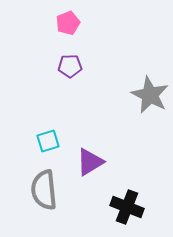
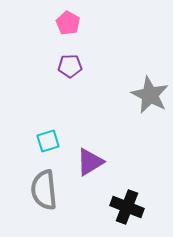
pink pentagon: rotated 20 degrees counterclockwise
